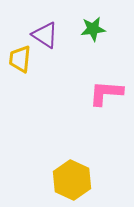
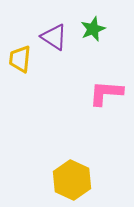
green star: rotated 15 degrees counterclockwise
purple triangle: moved 9 px right, 2 px down
